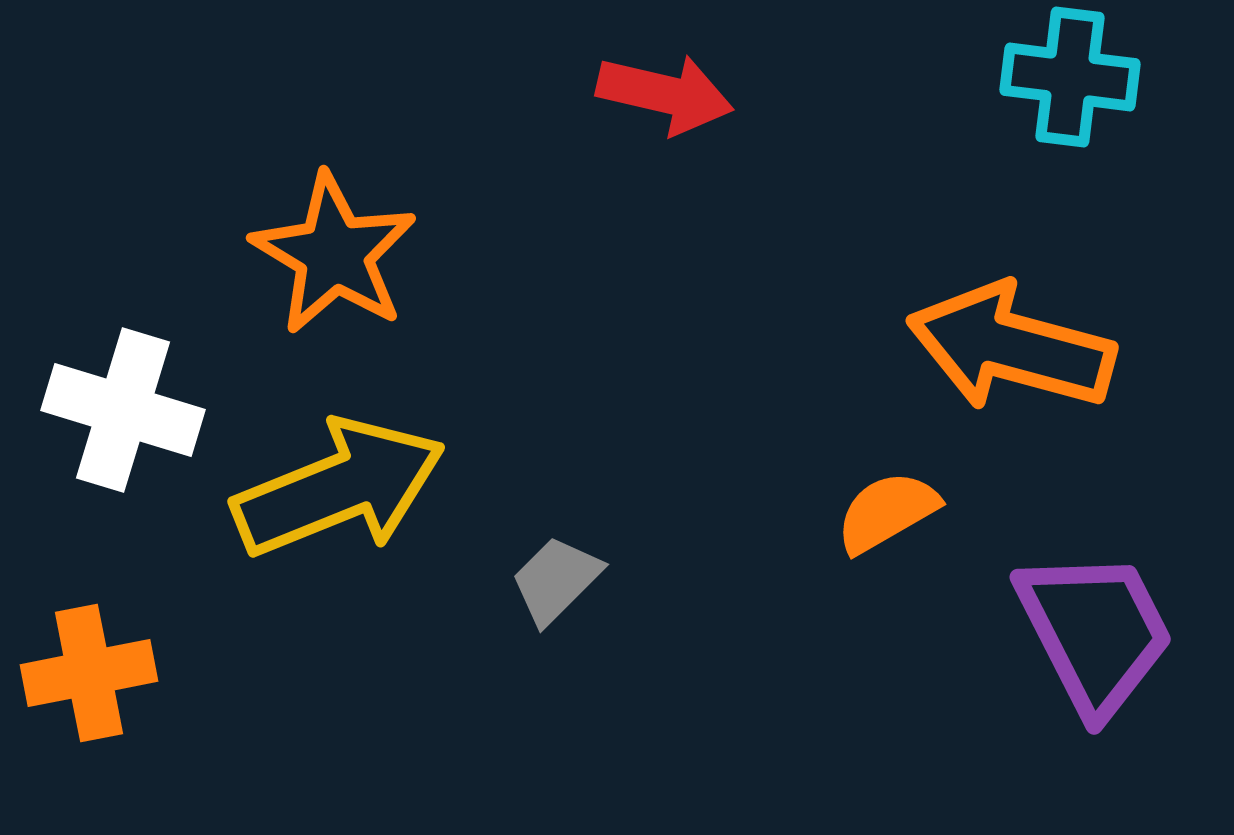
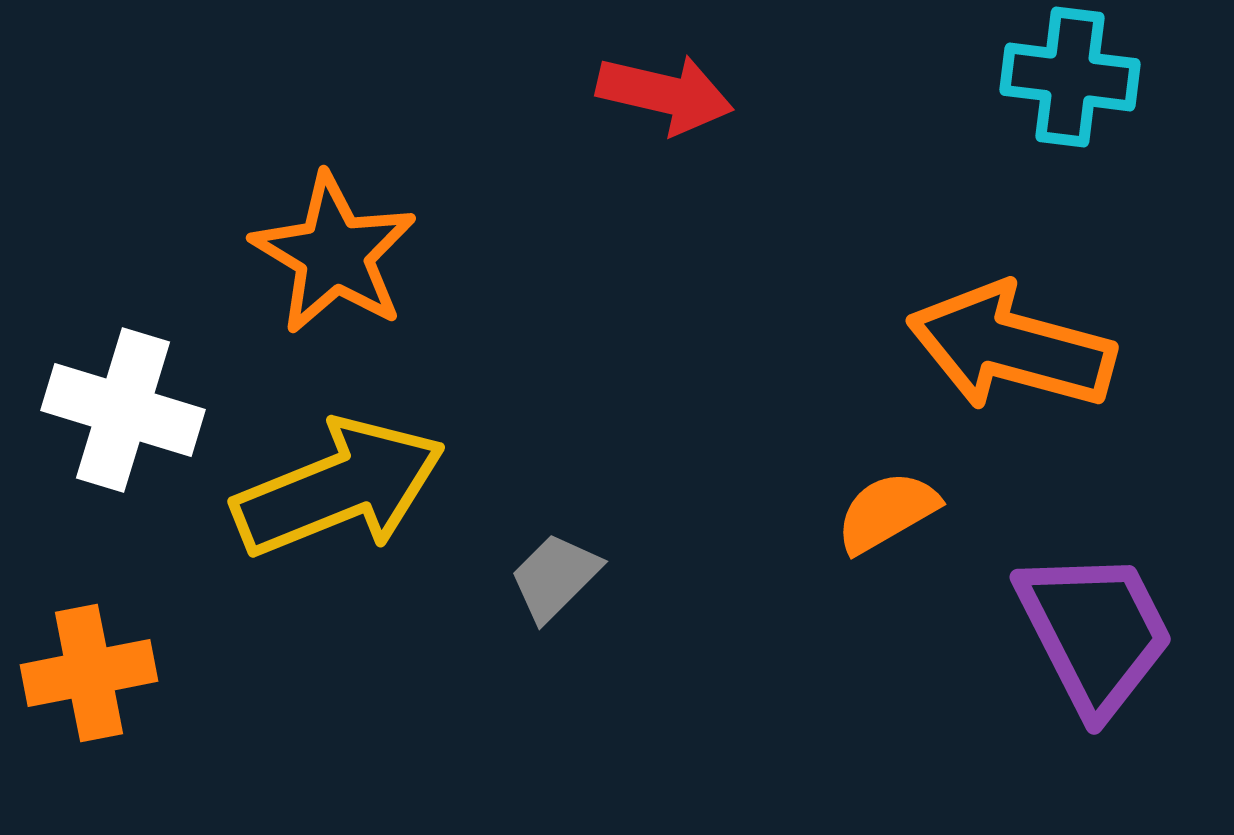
gray trapezoid: moved 1 px left, 3 px up
